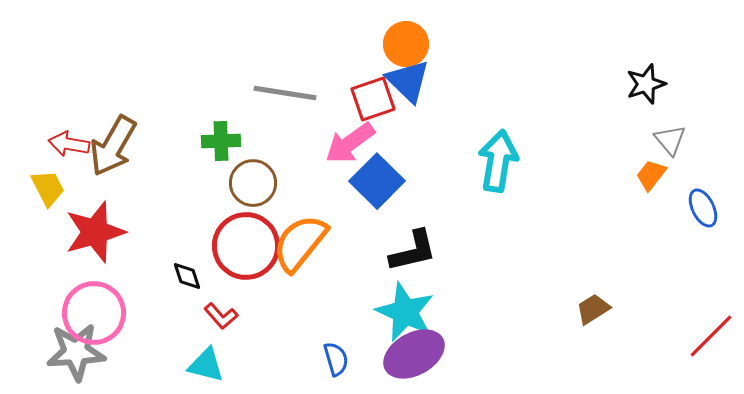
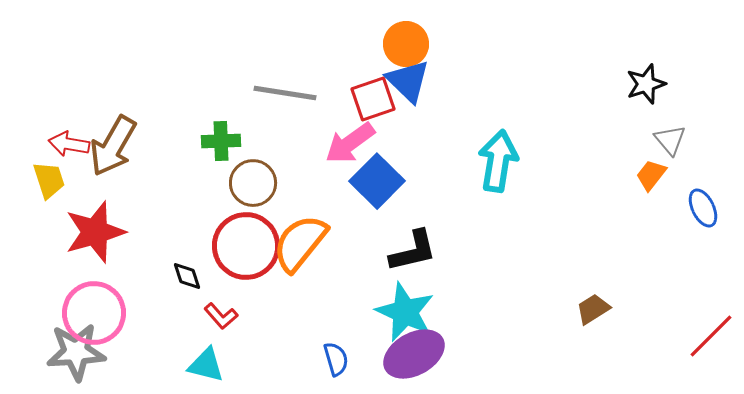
yellow trapezoid: moved 1 px right, 8 px up; rotated 9 degrees clockwise
